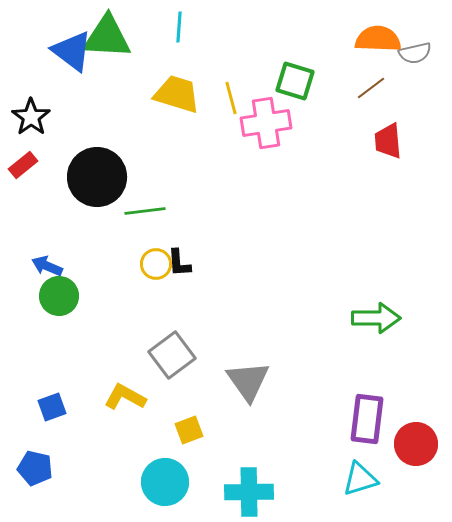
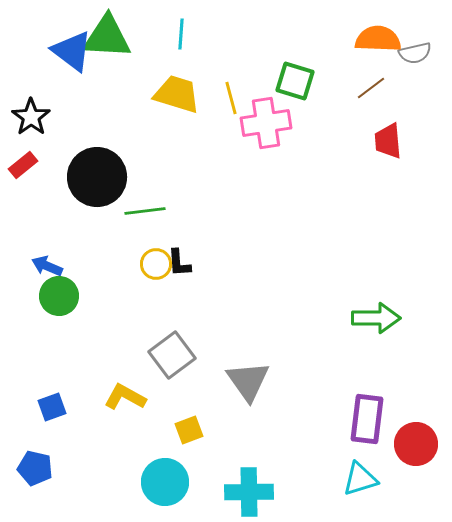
cyan line: moved 2 px right, 7 px down
